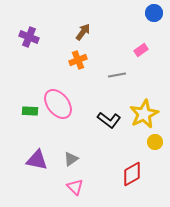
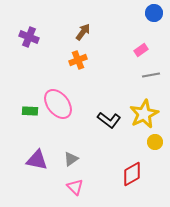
gray line: moved 34 px right
